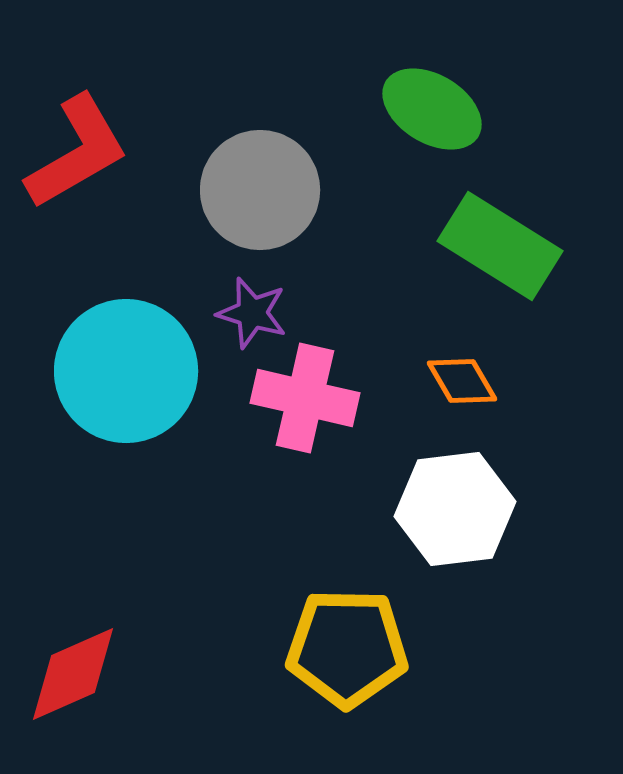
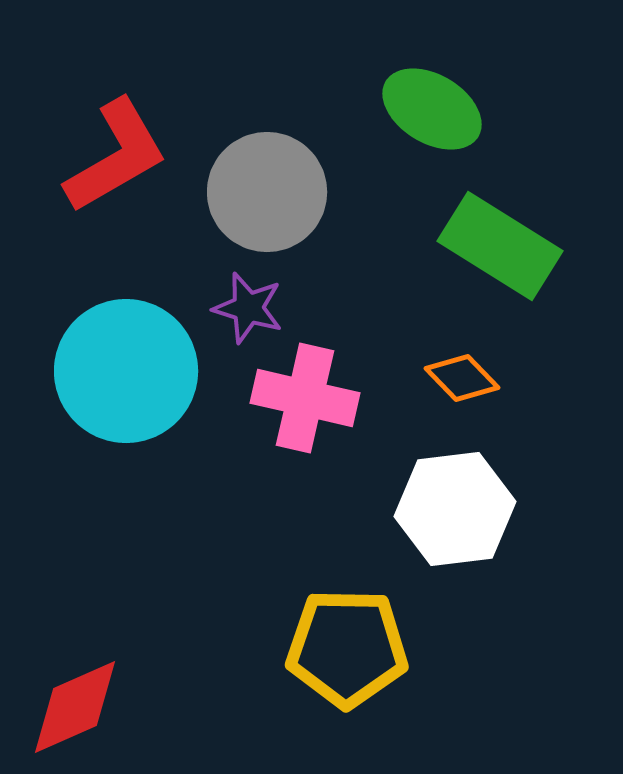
red L-shape: moved 39 px right, 4 px down
gray circle: moved 7 px right, 2 px down
purple star: moved 4 px left, 5 px up
orange diamond: moved 3 px up; rotated 14 degrees counterclockwise
red diamond: moved 2 px right, 33 px down
